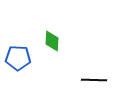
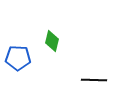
green diamond: rotated 10 degrees clockwise
